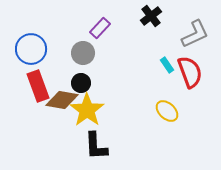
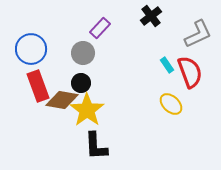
gray L-shape: moved 3 px right
yellow ellipse: moved 4 px right, 7 px up
